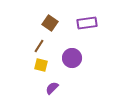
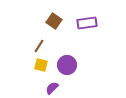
brown square: moved 4 px right, 2 px up
purple circle: moved 5 px left, 7 px down
